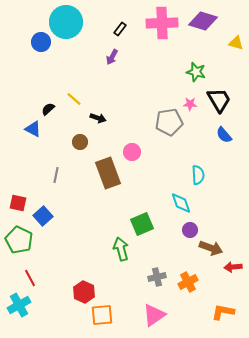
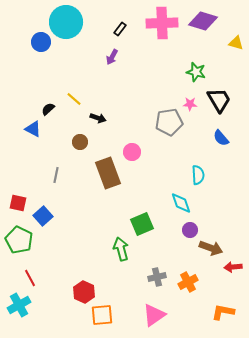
blue semicircle: moved 3 px left, 3 px down
